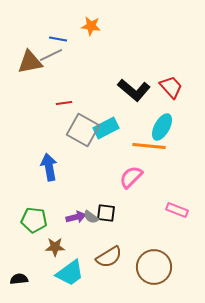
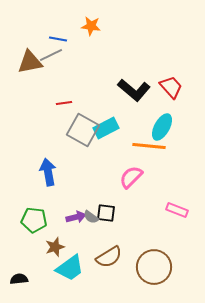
blue arrow: moved 1 px left, 5 px down
brown star: rotated 18 degrees counterclockwise
cyan trapezoid: moved 5 px up
